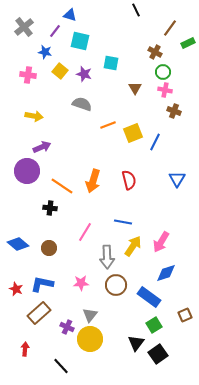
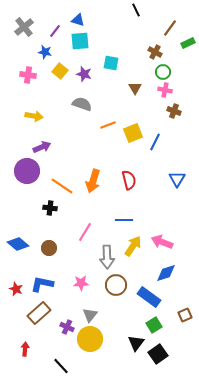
blue triangle at (70, 15): moved 8 px right, 5 px down
cyan square at (80, 41): rotated 18 degrees counterclockwise
blue line at (123, 222): moved 1 px right, 2 px up; rotated 12 degrees counterclockwise
pink arrow at (161, 242): moved 1 px right; rotated 80 degrees clockwise
